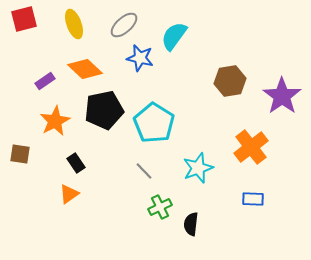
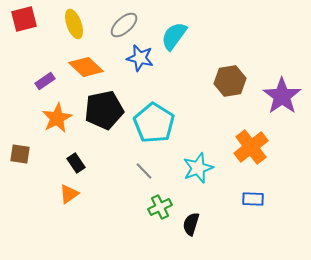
orange diamond: moved 1 px right, 2 px up
orange star: moved 2 px right, 3 px up
black semicircle: rotated 10 degrees clockwise
